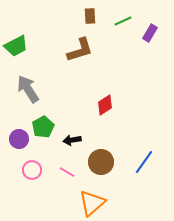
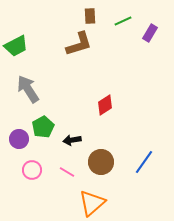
brown L-shape: moved 1 px left, 6 px up
